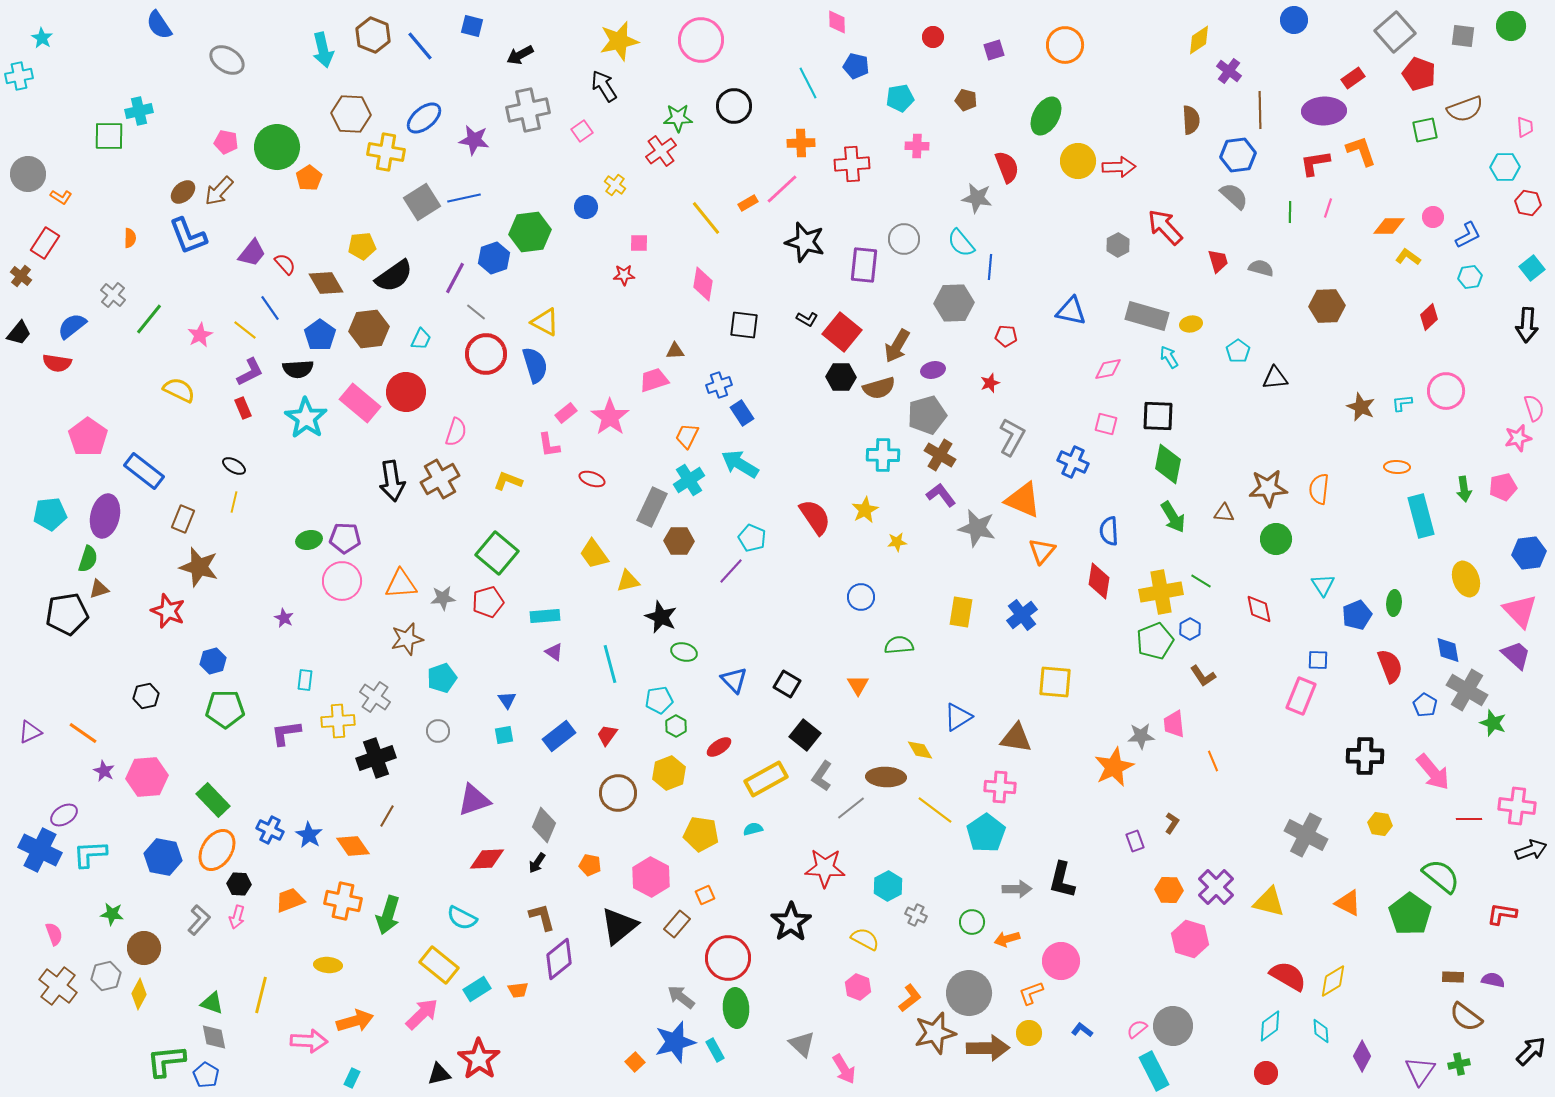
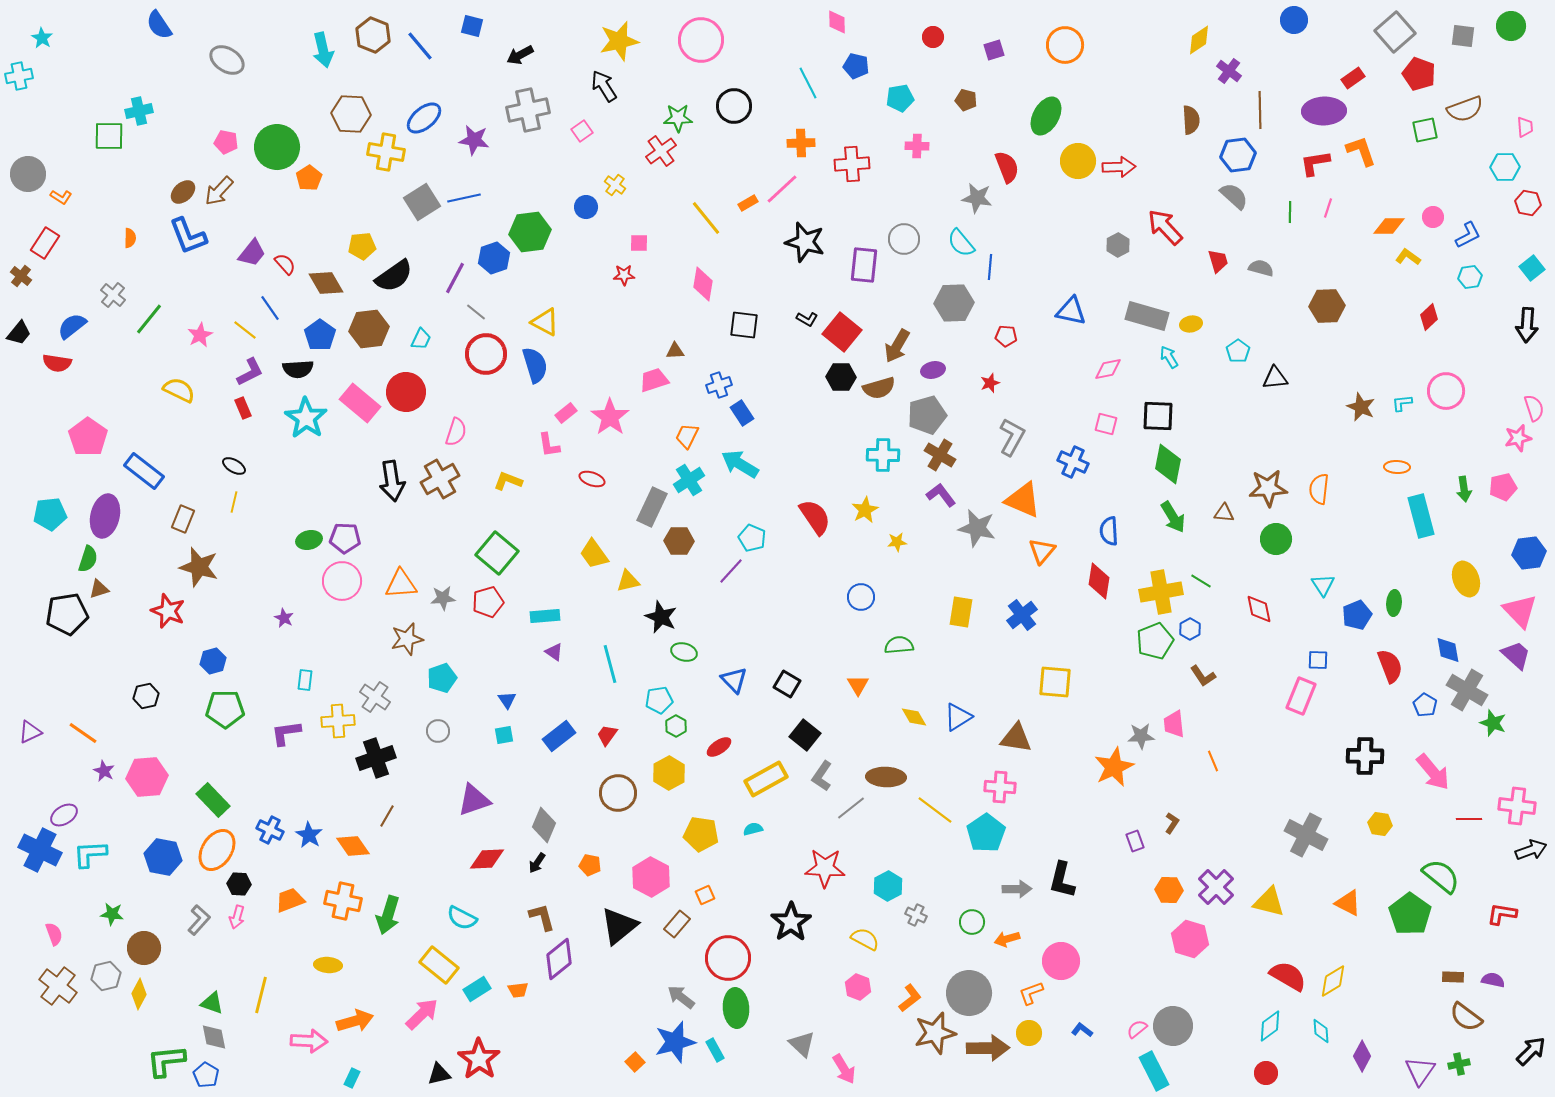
yellow diamond at (920, 750): moved 6 px left, 33 px up
yellow hexagon at (669, 773): rotated 8 degrees counterclockwise
